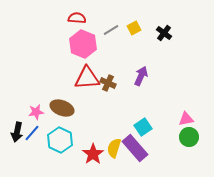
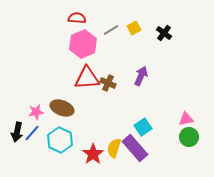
pink hexagon: rotated 16 degrees clockwise
